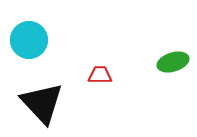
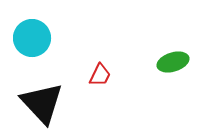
cyan circle: moved 3 px right, 2 px up
red trapezoid: rotated 115 degrees clockwise
